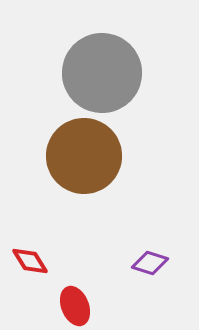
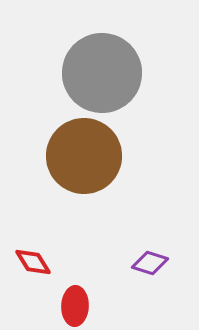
red diamond: moved 3 px right, 1 px down
red ellipse: rotated 24 degrees clockwise
